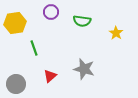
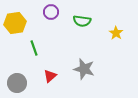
gray circle: moved 1 px right, 1 px up
